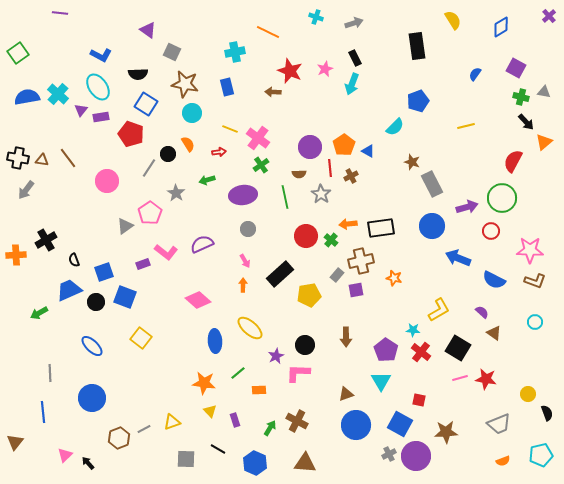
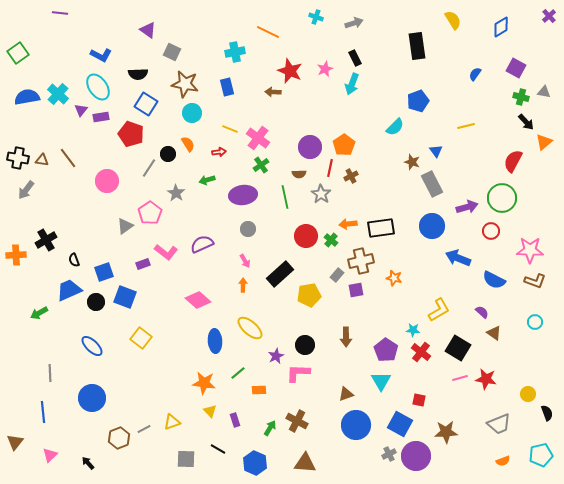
blue triangle at (368, 151): moved 68 px right; rotated 24 degrees clockwise
red line at (330, 168): rotated 18 degrees clockwise
pink triangle at (65, 455): moved 15 px left
